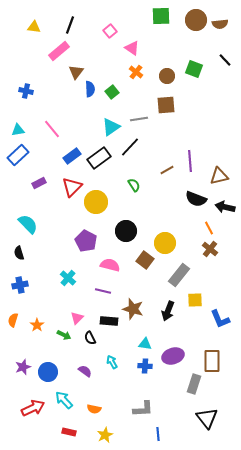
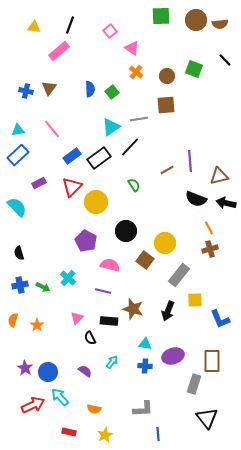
brown triangle at (76, 72): moved 27 px left, 16 px down
black arrow at (225, 207): moved 1 px right, 4 px up
cyan semicircle at (28, 224): moved 11 px left, 17 px up
brown cross at (210, 249): rotated 35 degrees clockwise
green arrow at (64, 335): moved 21 px left, 48 px up
cyan arrow at (112, 362): rotated 64 degrees clockwise
purple star at (23, 367): moved 2 px right, 1 px down; rotated 21 degrees counterclockwise
cyan arrow at (64, 400): moved 4 px left, 3 px up
red arrow at (33, 408): moved 3 px up
